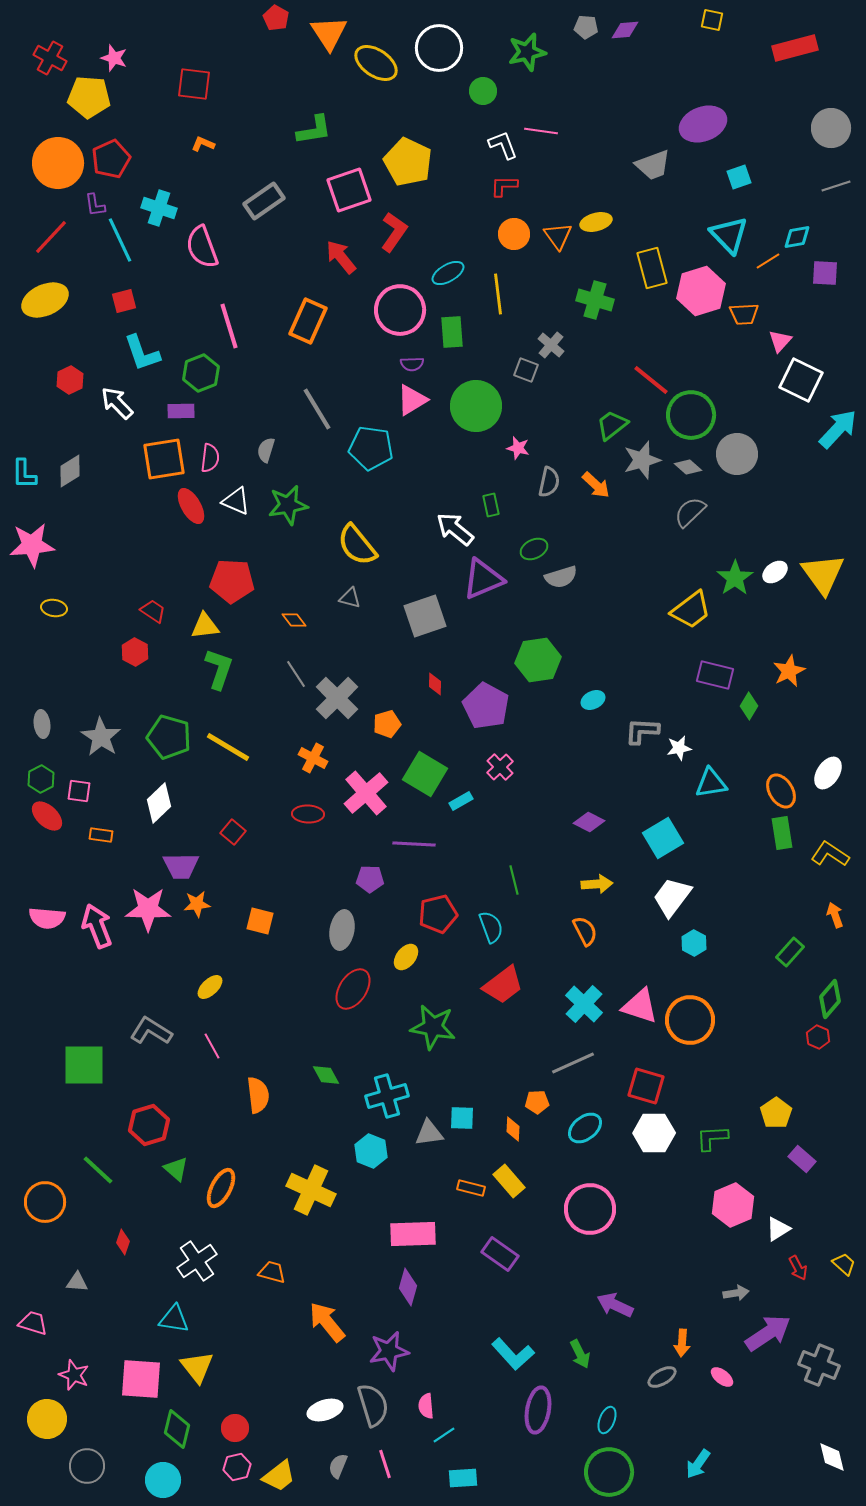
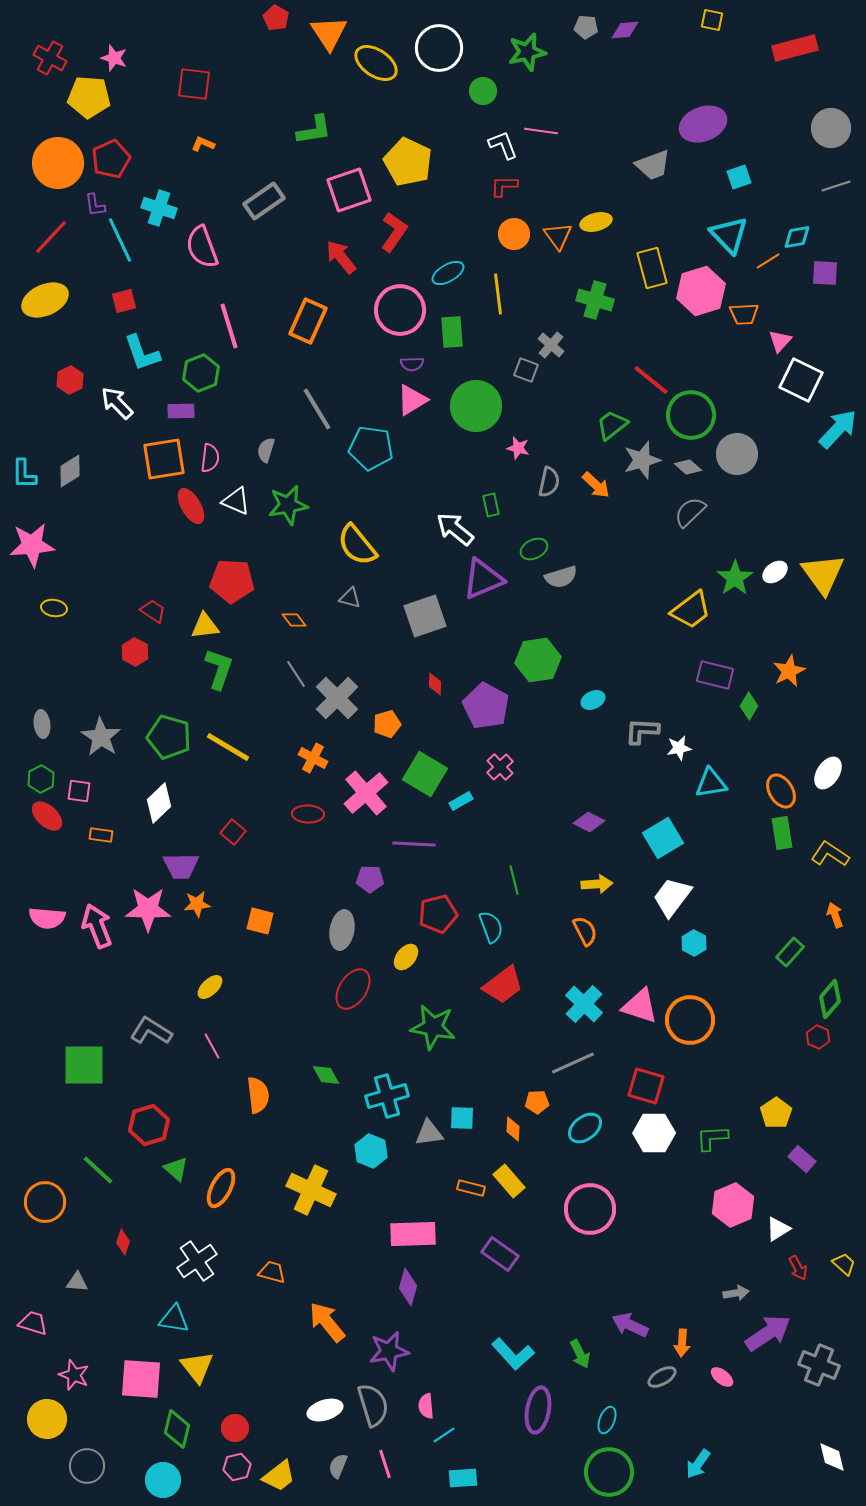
purple arrow at (615, 1305): moved 15 px right, 20 px down
